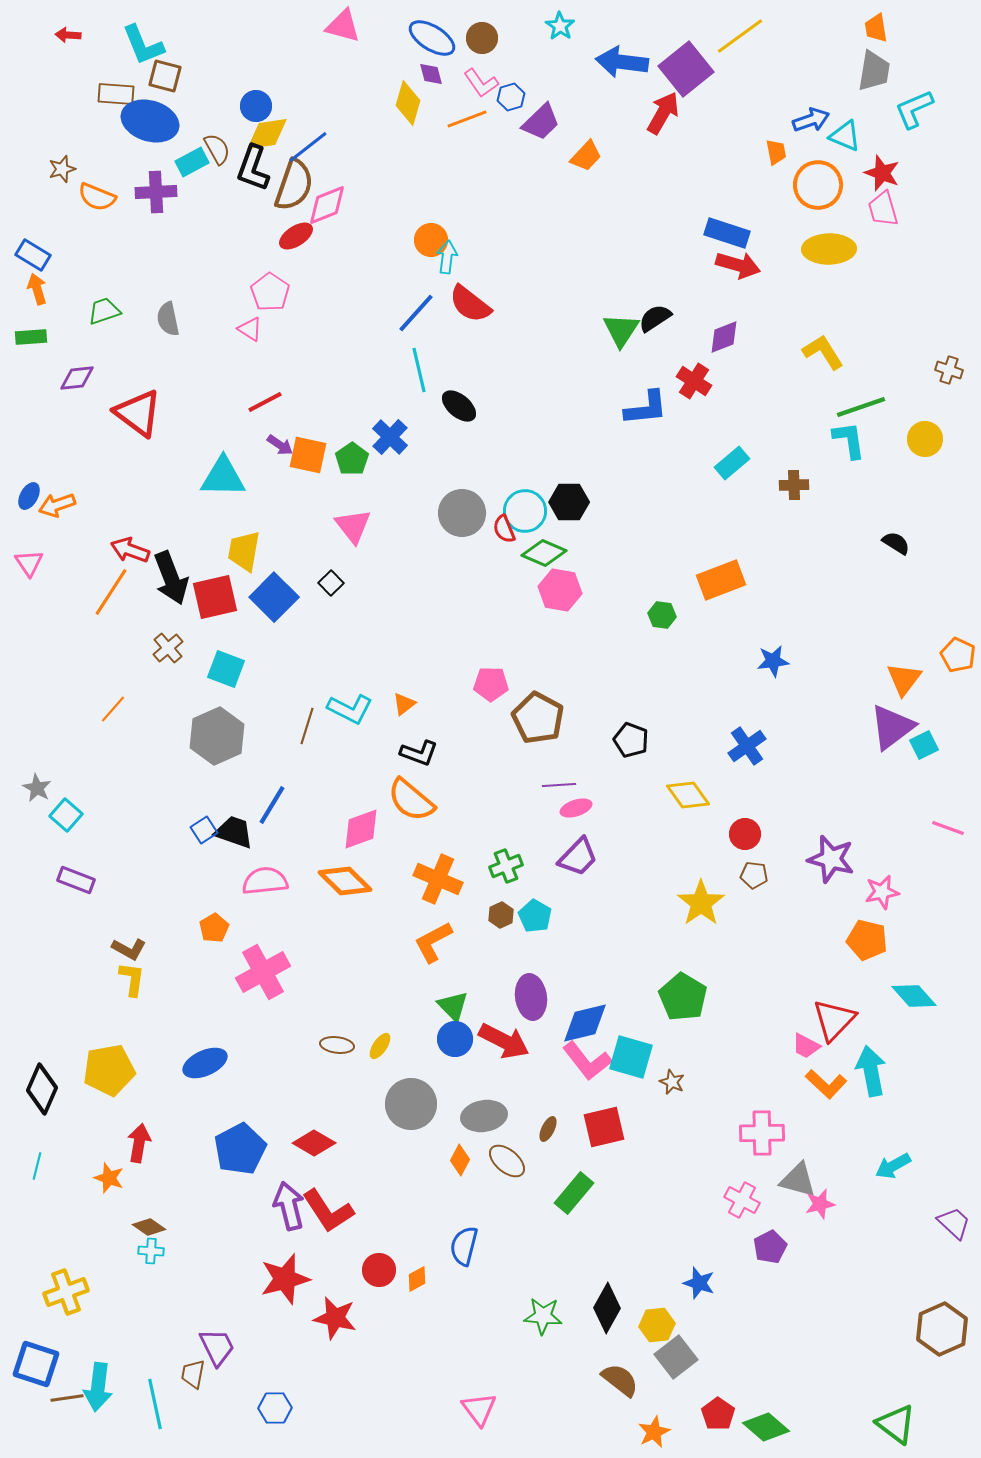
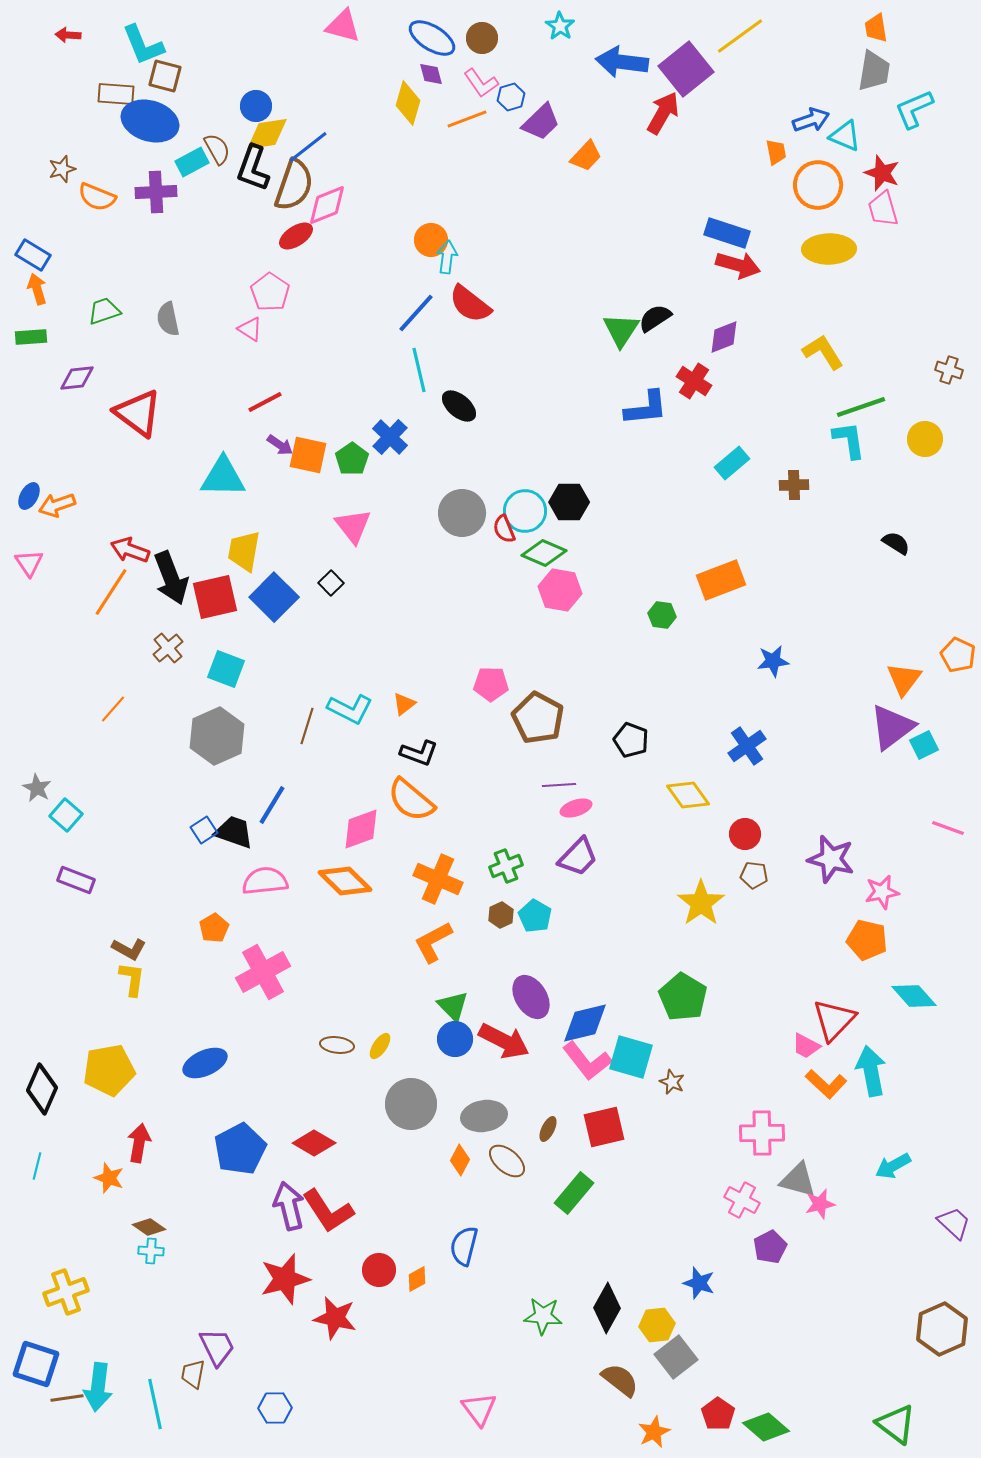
purple ellipse at (531, 997): rotated 24 degrees counterclockwise
